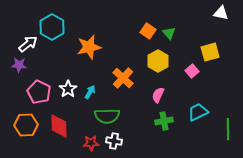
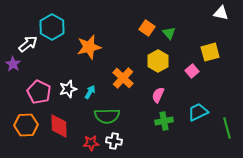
orange square: moved 1 px left, 3 px up
purple star: moved 6 px left, 1 px up; rotated 28 degrees clockwise
white star: rotated 18 degrees clockwise
green line: moved 1 px left, 1 px up; rotated 15 degrees counterclockwise
